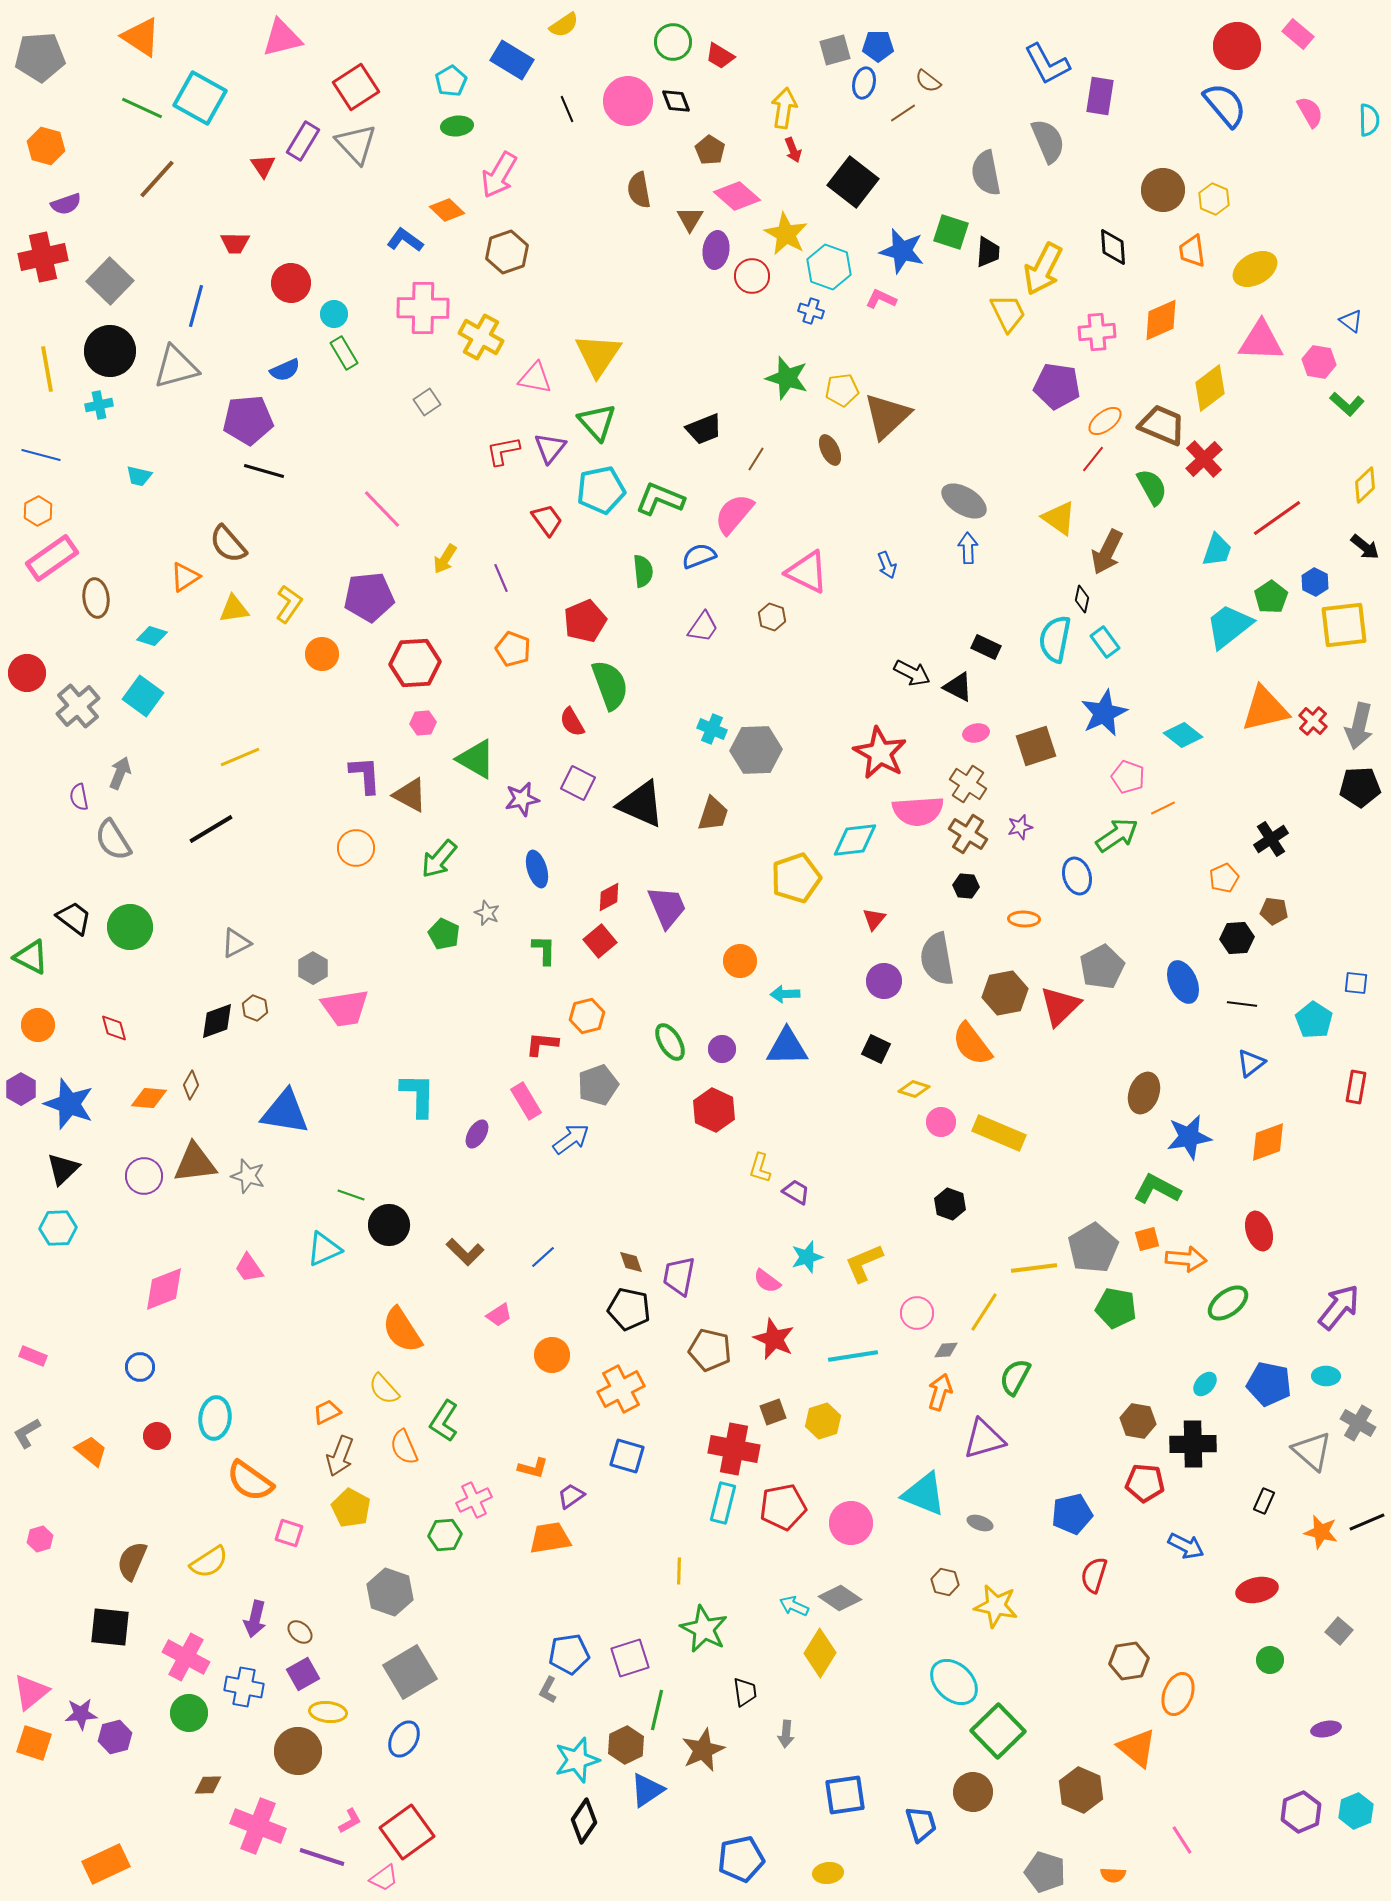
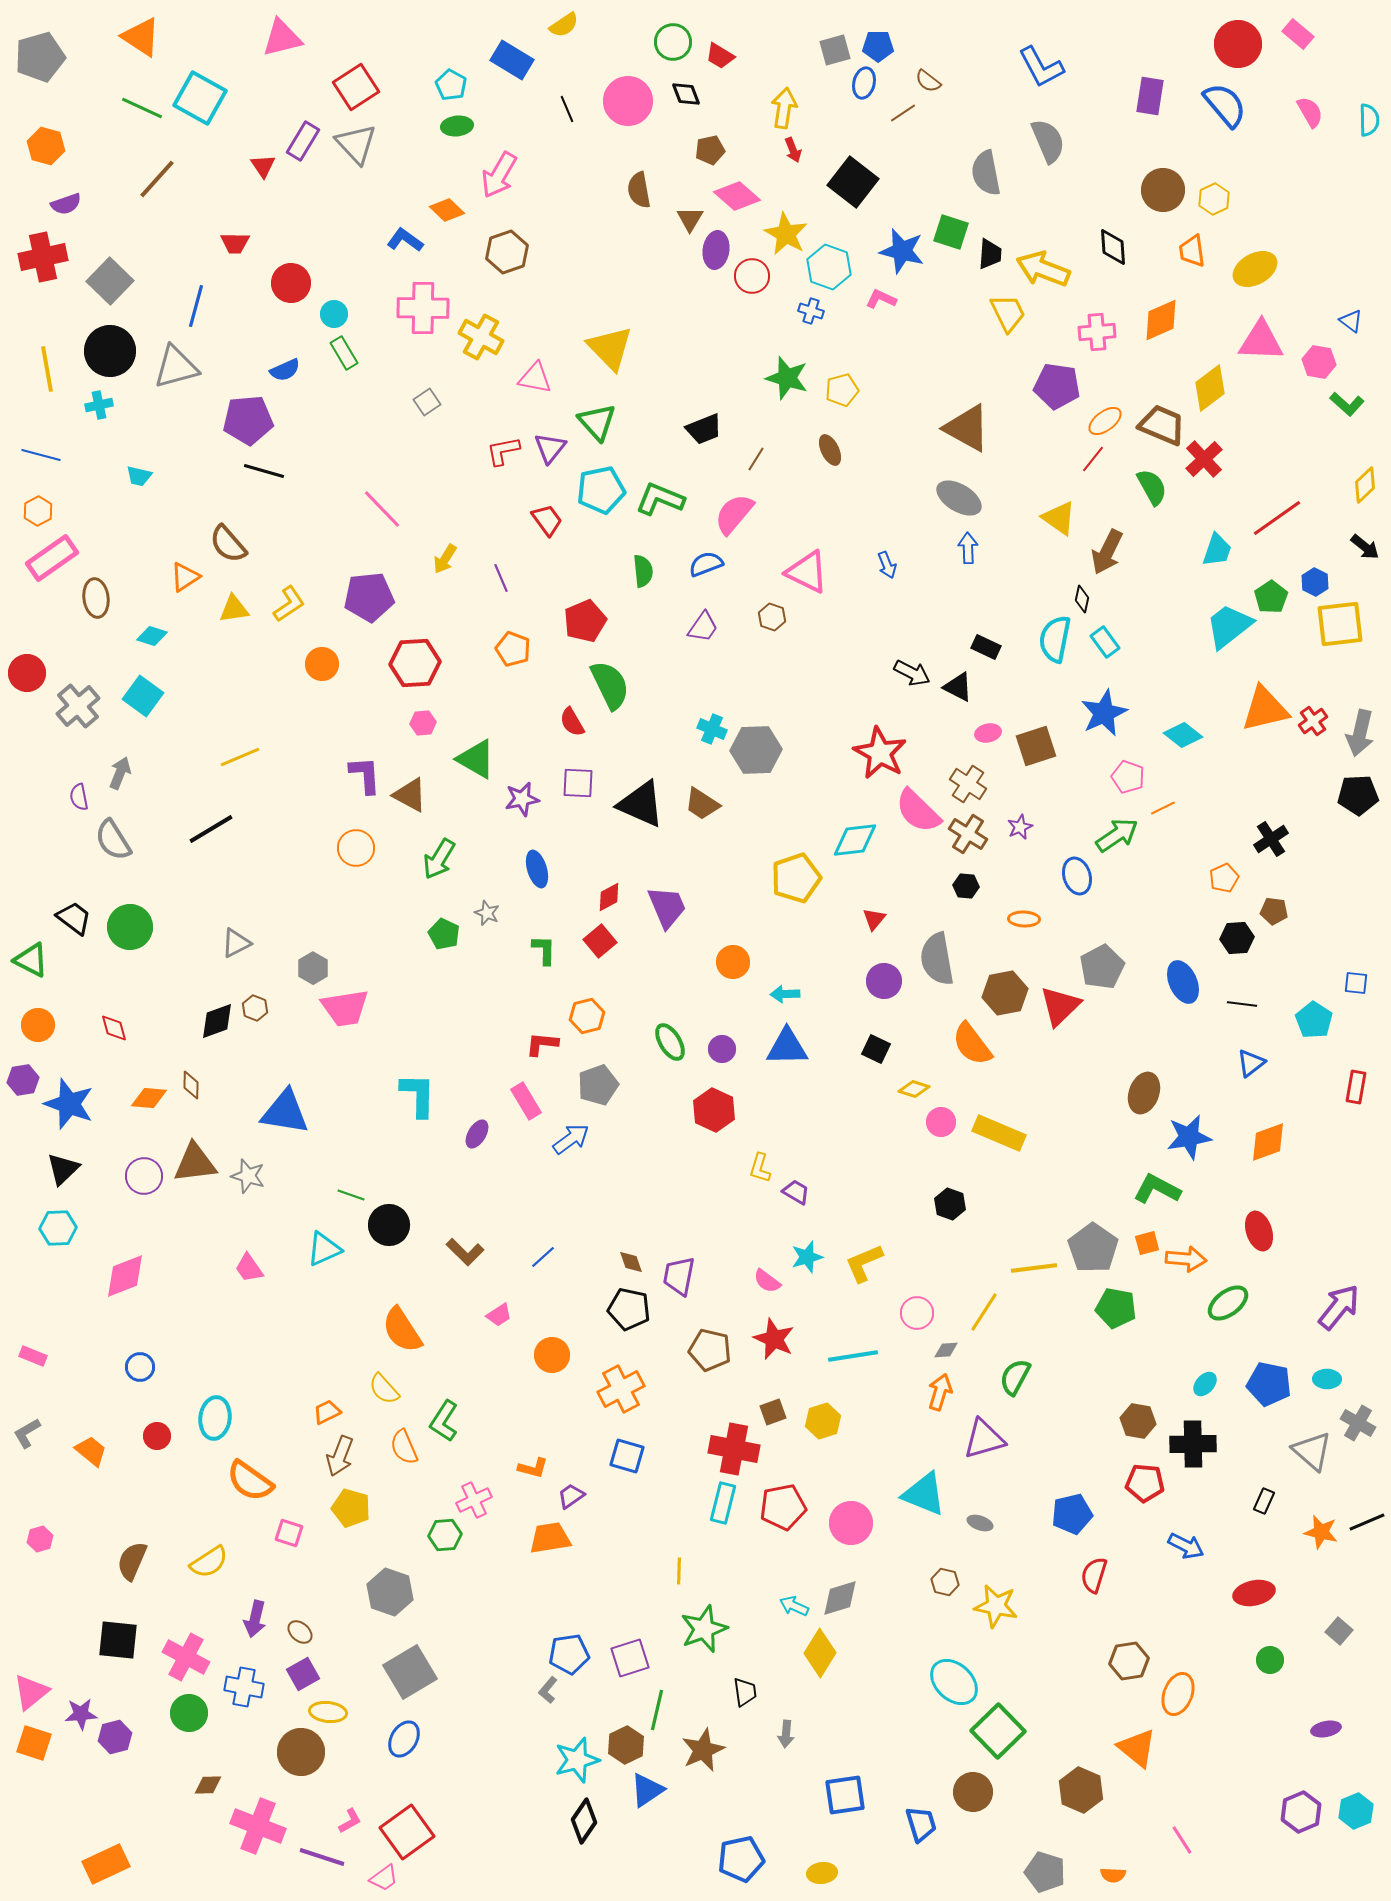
red circle at (1237, 46): moved 1 px right, 2 px up
gray pentagon at (40, 57): rotated 12 degrees counterclockwise
blue L-shape at (1047, 64): moved 6 px left, 3 px down
cyan pentagon at (451, 81): moved 4 px down; rotated 12 degrees counterclockwise
purple rectangle at (1100, 96): moved 50 px right
black diamond at (676, 101): moved 10 px right, 7 px up
brown pentagon at (710, 150): rotated 28 degrees clockwise
yellow hexagon at (1214, 199): rotated 12 degrees clockwise
black trapezoid at (988, 252): moved 2 px right, 2 px down
yellow arrow at (1043, 269): rotated 84 degrees clockwise
yellow triangle at (598, 355): moved 12 px right, 7 px up; rotated 18 degrees counterclockwise
yellow pentagon at (842, 390): rotated 8 degrees counterclockwise
brown triangle at (887, 416): moved 80 px right, 12 px down; rotated 48 degrees counterclockwise
gray ellipse at (964, 501): moved 5 px left, 3 px up
blue semicircle at (699, 556): moved 7 px right, 8 px down
yellow L-shape at (289, 604): rotated 21 degrees clockwise
yellow square at (1344, 625): moved 4 px left, 1 px up
orange circle at (322, 654): moved 10 px down
green semicircle at (610, 685): rotated 6 degrees counterclockwise
red cross at (1313, 721): rotated 12 degrees clockwise
gray arrow at (1359, 726): moved 1 px right, 7 px down
pink ellipse at (976, 733): moved 12 px right
purple square at (578, 783): rotated 24 degrees counterclockwise
black pentagon at (1360, 787): moved 2 px left, 8 px down
pink semicircle at (918, 811): rotated 48 degrees clockwise
brown trapezoid at (713, 814): moved 11 px left, 10 px up; rotated 105 degrees clockwise
purple star at (1020, 827): rotated 10 degrees counterclockwise
green arrow at (439, 859): rotated 9 degrees counterclockwise
green triangle at (31, 957): moved 3 px down
orange circle at (740, 961): moved 7 px left, 1 px down
brown diamond at (191, 1085): rotated 28 degrees counterclockwise
purple hexagon at (21, 1089): moved 2 px right, 9 px up; rotated 20 degrees clockwise
orange square at (1147, 1239): moved 4 px down
gray pentagon at (1093, 1248): rotated 6 degrees counterclockwise
pink diamond at (164, 1289): moved 39 px left, 13 px up
cyan ellipse at (1326, 1376): moved 1 px right, 3 px down
yellow pentagon at (351, 1508): rotated 12 degrees counterclockwise
red ellipse at (1257, 1590): moved 3 px left, 3 px down
gray diamond at (840, 1598): rotated 51 degrees counterclockwise
black square at (110, 1627): moved 8 px right, 13 px down
green star at (704, 1629): rotated 24 degrees clockwise
gray L-shape at (548, 1690): rotated 12 degrees clockwise
brown circle at (298, 1751): moved 3 px right, 1 px down
yellow ellipse at (828, 1873): moved 6 px left
